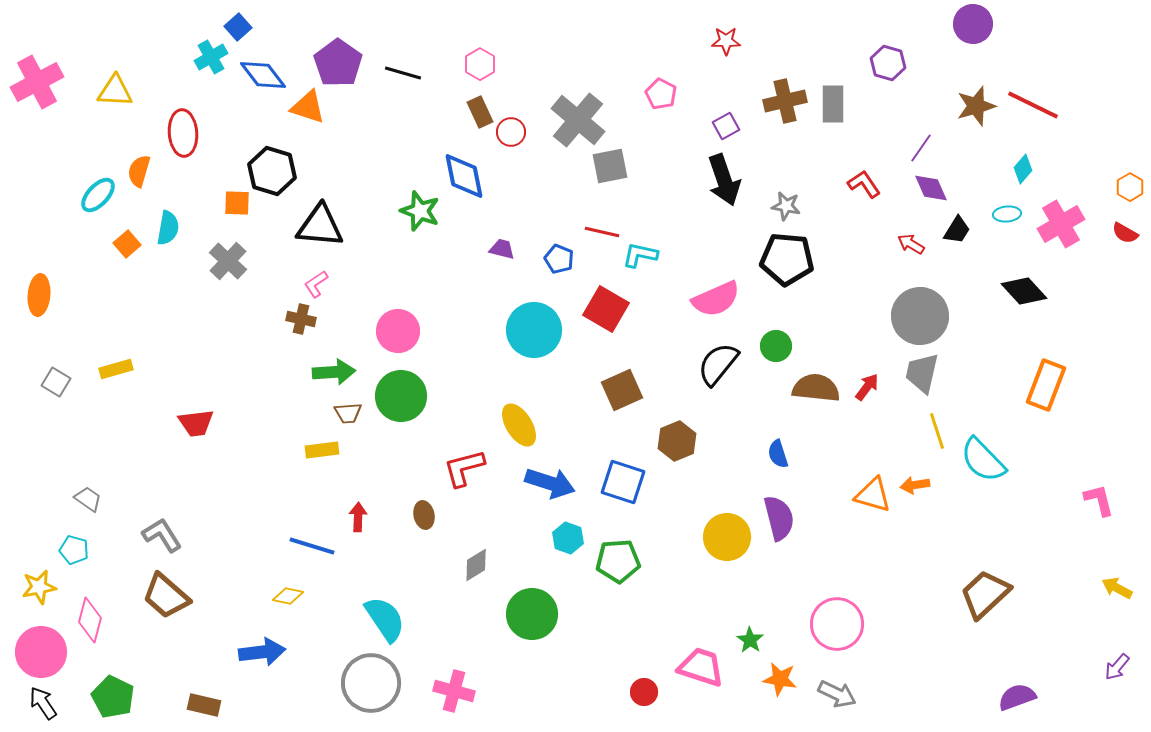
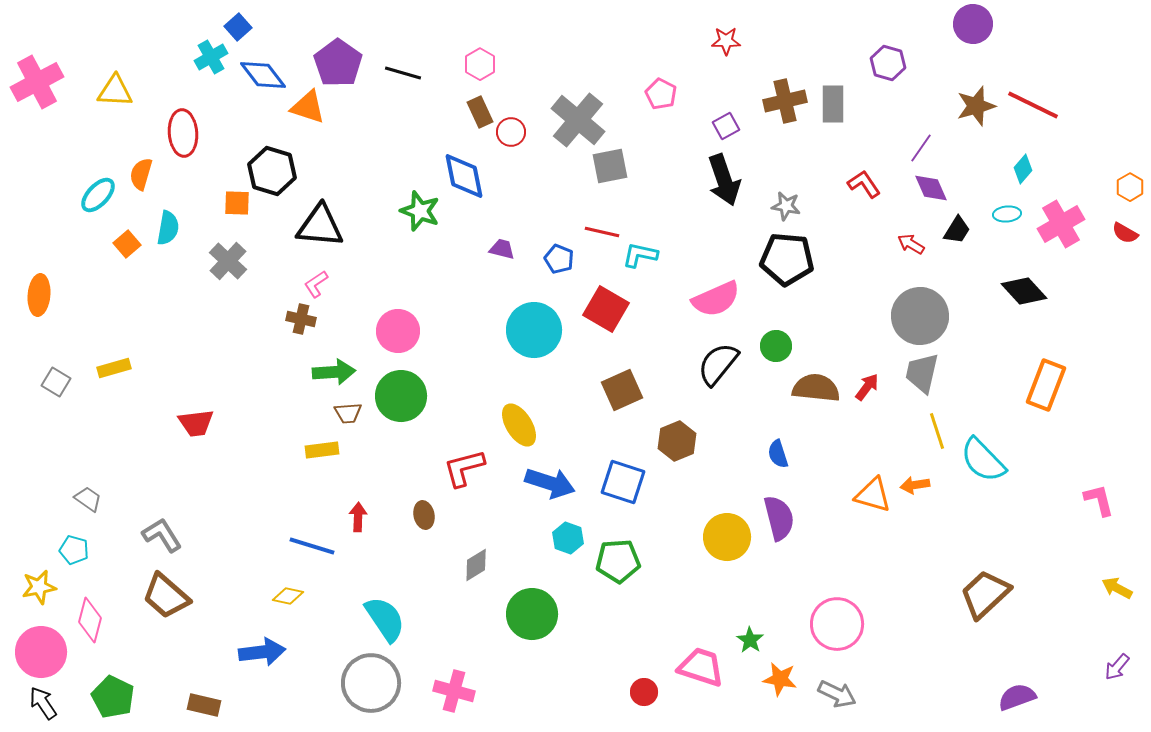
orange semicircle at (139, 171): moved 2 px right, 3 px down
yellow rectangle at (116, 369): moved 2 px left, 1 px up
